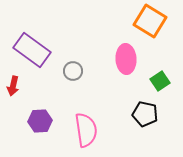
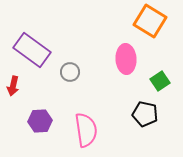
gray circle: moved 3 px left, 1 px down
